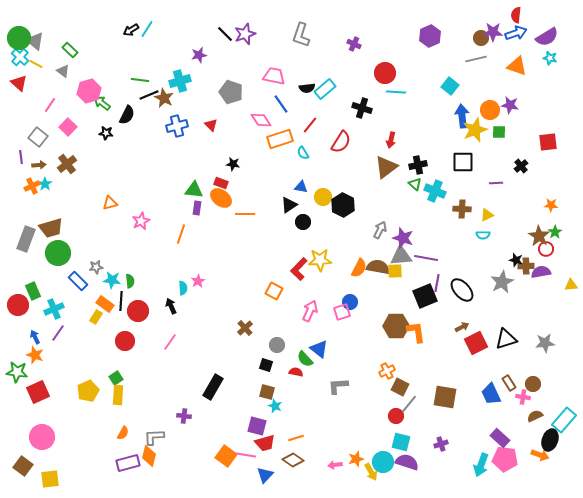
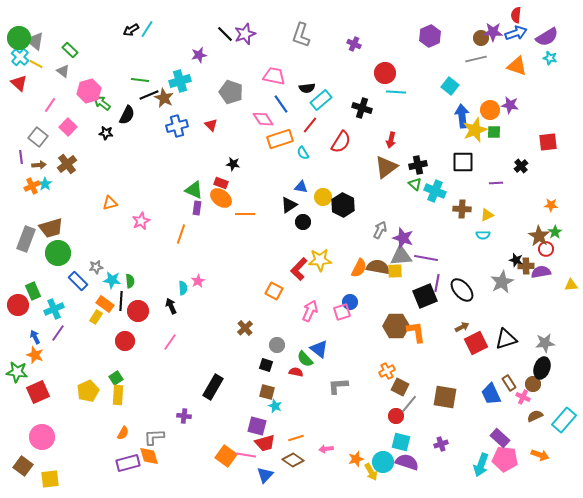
cyan rectangle at (325, 89): moved 4 px left, 11 px down
pink diamond at (261, 120): moved 2 px right, 1 px up
green square at (499, 132): moved 5 px left
green triangle at (194, 190): rotated 18 degrees clockwise
pink cross at (523, 397): rotated 16 degrees clockwise
black ellipse at (550, 440): moved 8 px left, 72 px up
orange diamond at (149, 456): rotated 30 degrees counterclockwise
pink arrow at (335, 465): moved 9 px left, 16 px up
